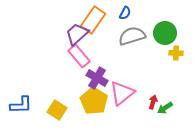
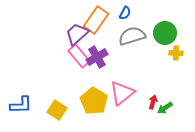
orange rectangle: moved 3 px right
purple cross: moved 21 px up; rotated 30 degrees clockwise
